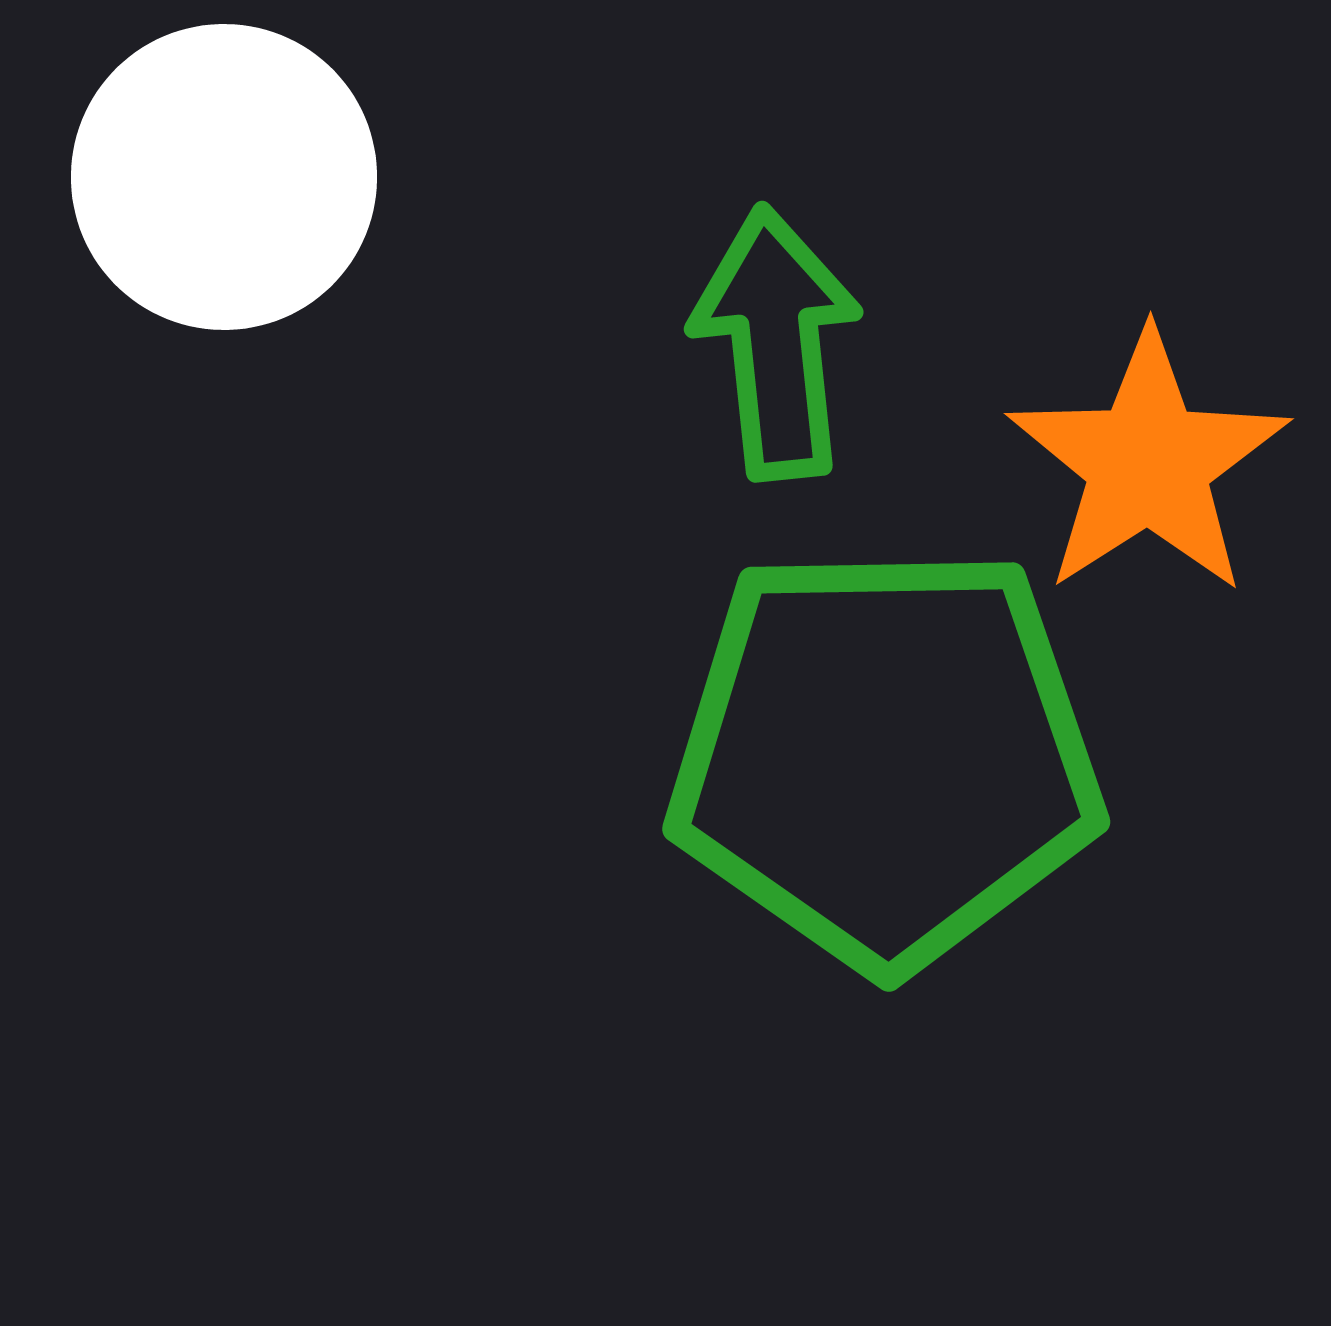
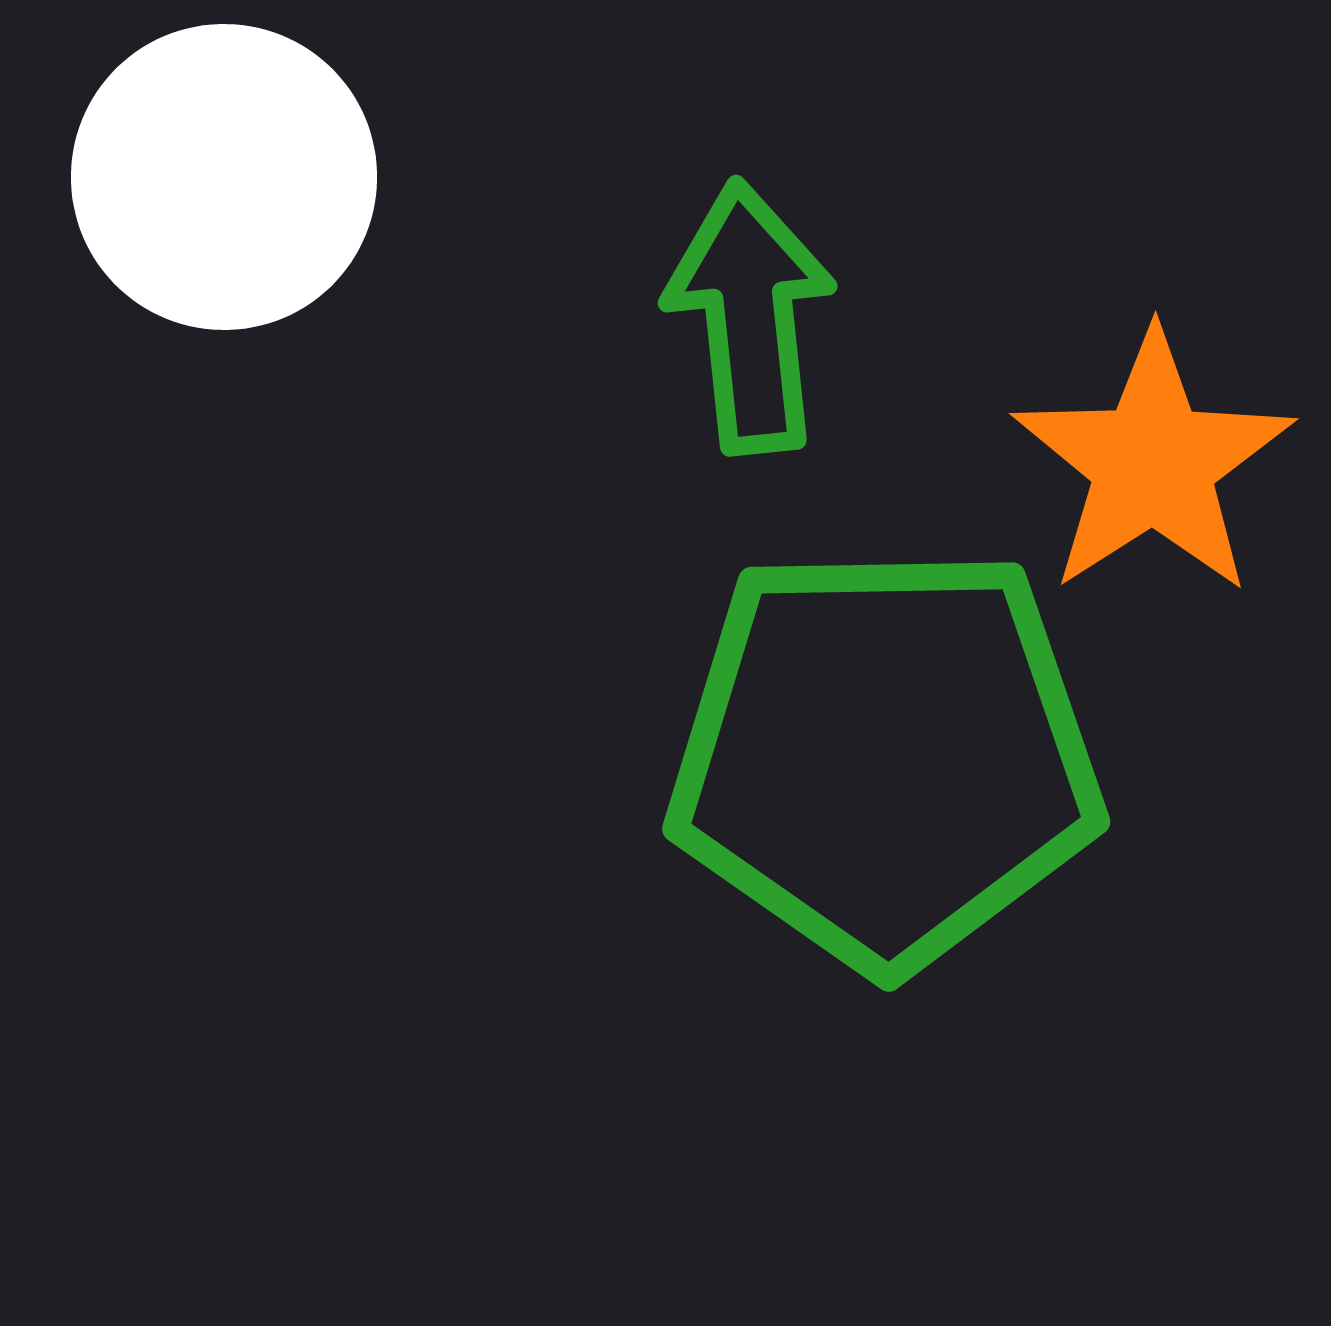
green arrow: moved 26 px left, 26 px up
orange star: moved 5 px right
